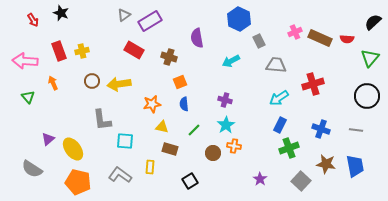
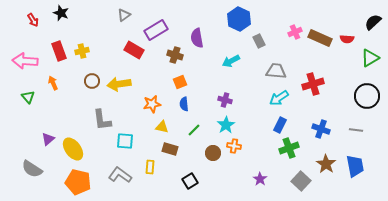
purple rectangle at (150, 21): moved 6 px right, 9 px down
brown cross at (169, 57): moved 6 px right, 2 px up
green triangle at (370, 58): rotated 18 degrees clockwise
gray trapezoid at (276, 65): moved 6 px down
brown star at (326, 164): rotated 24 degrees clockwise
